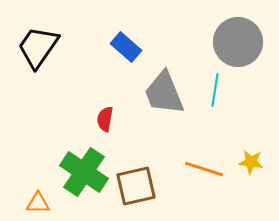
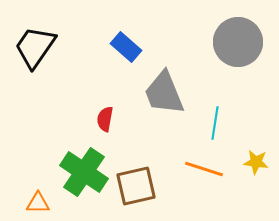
black trapezoid: moved 3 px left
cyan line: moved 33 px down
yellow star: moved 5 px right
